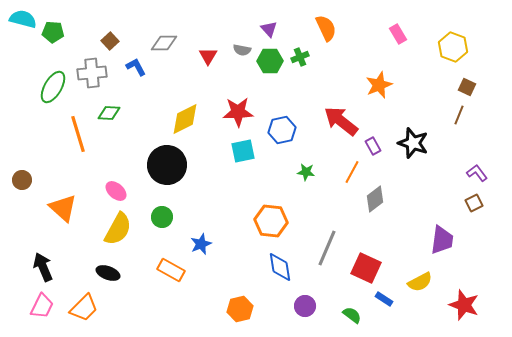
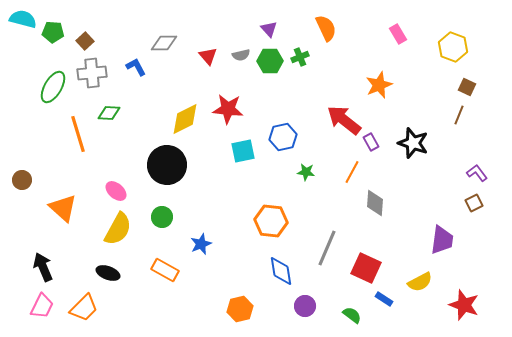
brown square at (110, 41): moved 25 px left
gray semicircle at (242, 50): moved 1 px left, 5 px down; rotated 24 degrees counterclockwise
red triangle at (208, 56): rotated 12 degrees counterclockwise
red star at (238, 112): moved 10 px left, 3 px up; rotated 8 degrees clockwise
red arrow at (341, 121): moved 3 px right, 1 px up
blue hexagon at (282, 130): moved 1 px right, 7 px down
purple rectangle at (373, 146): moved 2 px left, 4 px up
gray diamond at (375, 199): moved 4 px down; rotated 48 degrees counterclockwise
blue diamond at (280, 267): moved 1 px right, 4 px down
orange rectangle at (171, 270): moved 6 px left
